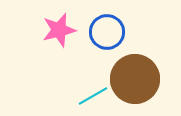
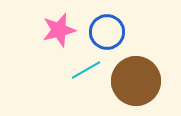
brown circle: moved 1 px right, 2 px down
cyan line: moved 7 px left, 26 px up
